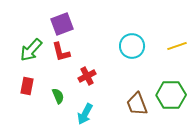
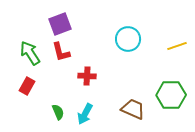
purple square: moved 2 px left
cyan circle: moved 4 px left, 7 px up
green arrow: moved 1 px left, 3 px down; rotated 105 degrees clockwise
red cross: rotated 30 degrees clockwise
red rectangle: rotated 18 degrees clockwise
green semicircle: moved 16 px down
brown trapezoid: moved 4 px left, 5 px down; rotated 135 degrees clockwise
